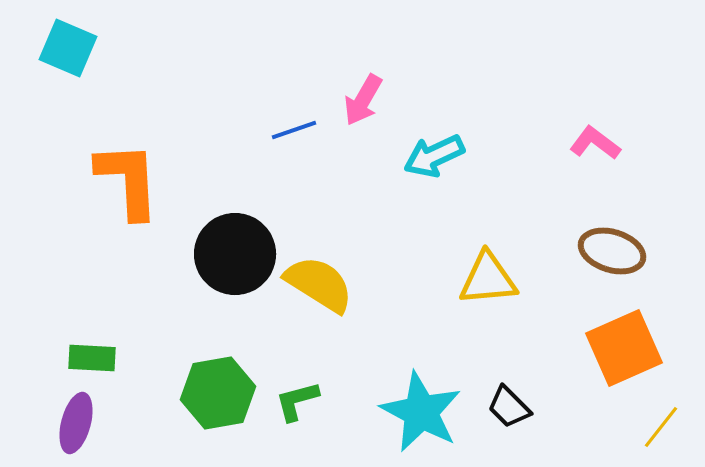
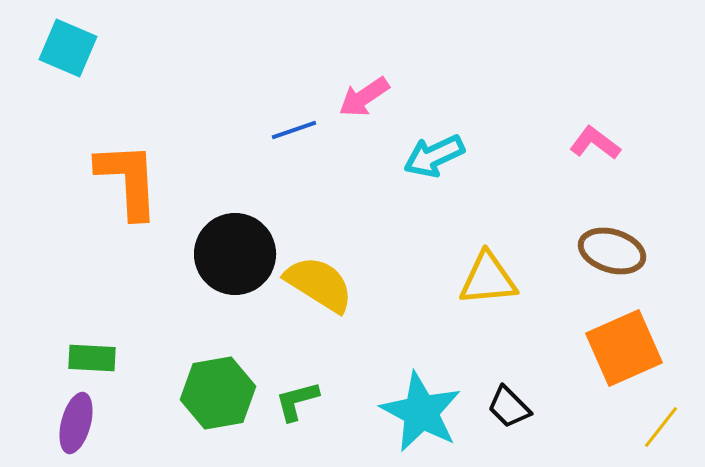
pink arrow: moved 1 px right, 3 px up; rotated 26 degrees clockwise
